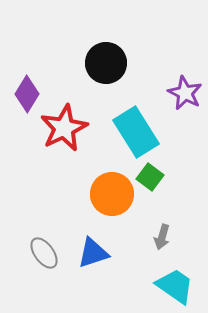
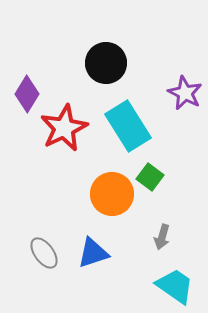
cyan rectangle: moved 8 px left, 6 px up
